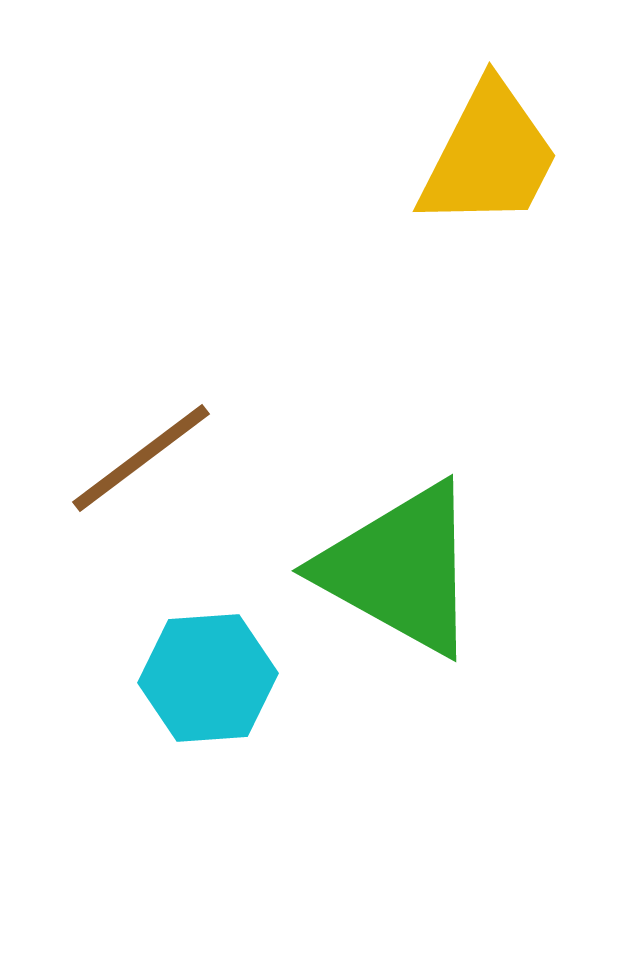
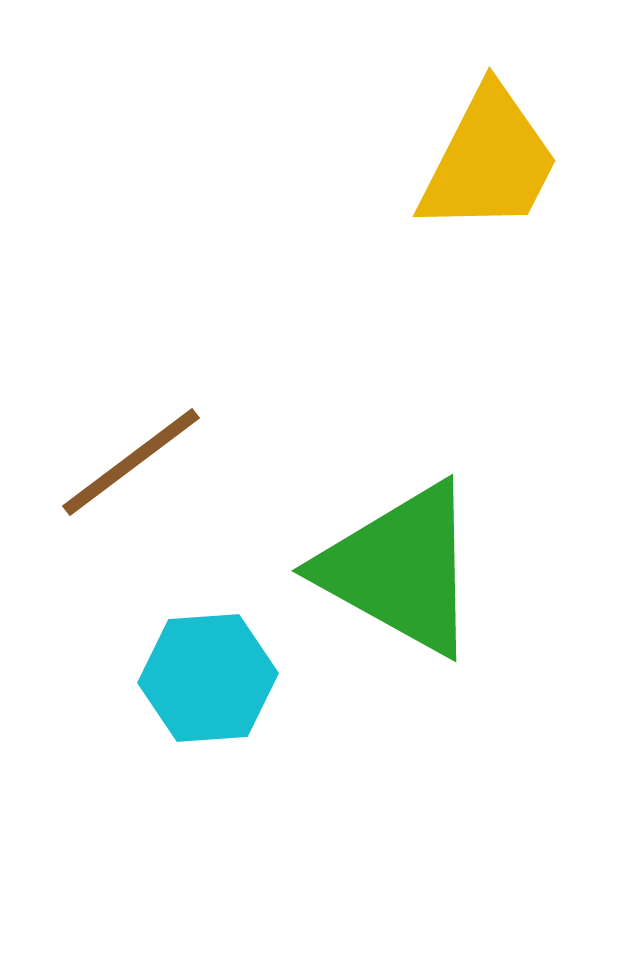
yellow trapezoid: moved 5 px down
brown line: moved 10 px left, 4 px down
